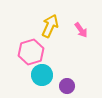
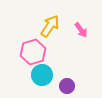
yellow arrow: rotated 10 degrees clockwise
pink hexagon: moved 2 px right
